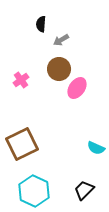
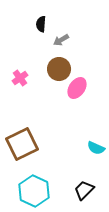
pink cross: moved 1 px left, 2 px up
